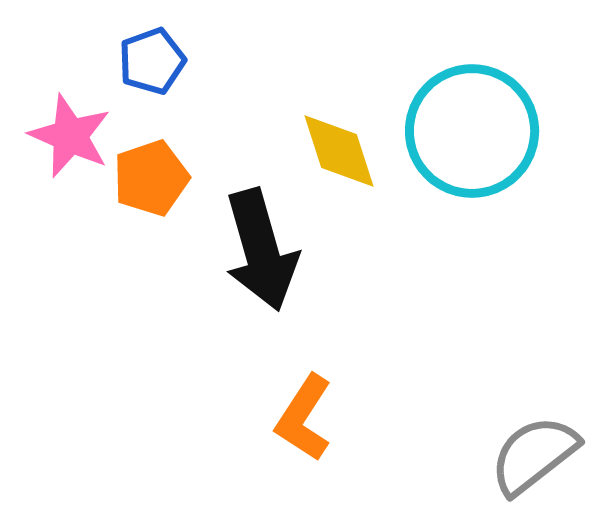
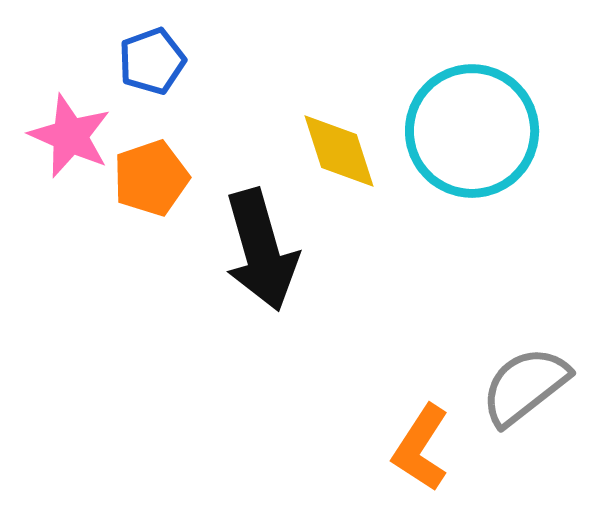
orange L-shape: moved 117 px right, 30 px down
gray semicircle: moved 9 px left, 69 px up
